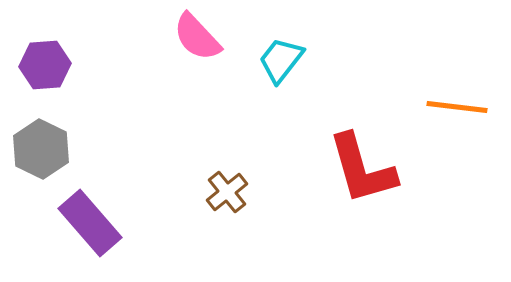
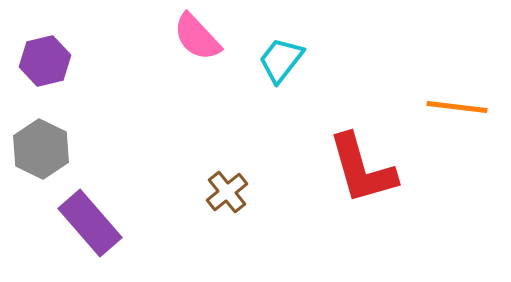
purple hexagon: moved 4 px up; rotated 9 degrees counterclockwise
